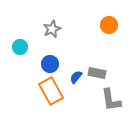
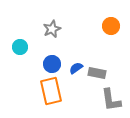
orange circle: moved 2 px right, 1 px down
blue circle: moved 2 px right
blue semicircle: moved 9 px up; rotated 16 degrees clockwise
orange rectangle: rotated 16 degrees clockwise
